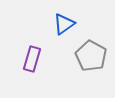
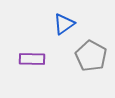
purple rectangle: rotated 75 degrees clockwise
